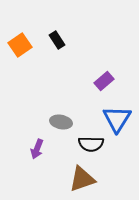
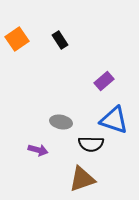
black rectangle: moved 3 px right
orange square: moved 3 px left, 6 px up
blue triangle: moved 3 px left, 1 px down; rotated 44 degrees counterclockwise
purple arrow: moved 1 px right, 1 px down; rotated 96 degrees counterclockwise
